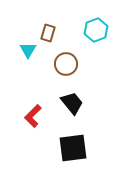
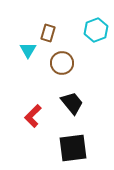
brown circle: moved 4 px left, 1 px up
